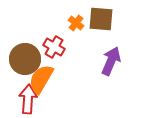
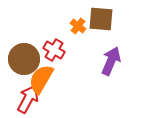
orange cross: moved 2 px right, 3 px down
red cross: moved 3 px down
brown circle: moved 1 px left
red arrow: rotated 24 degrees clockwise
